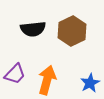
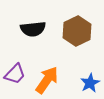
brown hexagon: moved 5 px right
orange arrow: rotated 20 degrees clockwise
